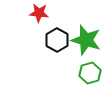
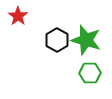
red star: moved 21 px left, 3 px down; rotated 30 degrees clockwise
green hexagon: rotated 15 degrees clockwise
